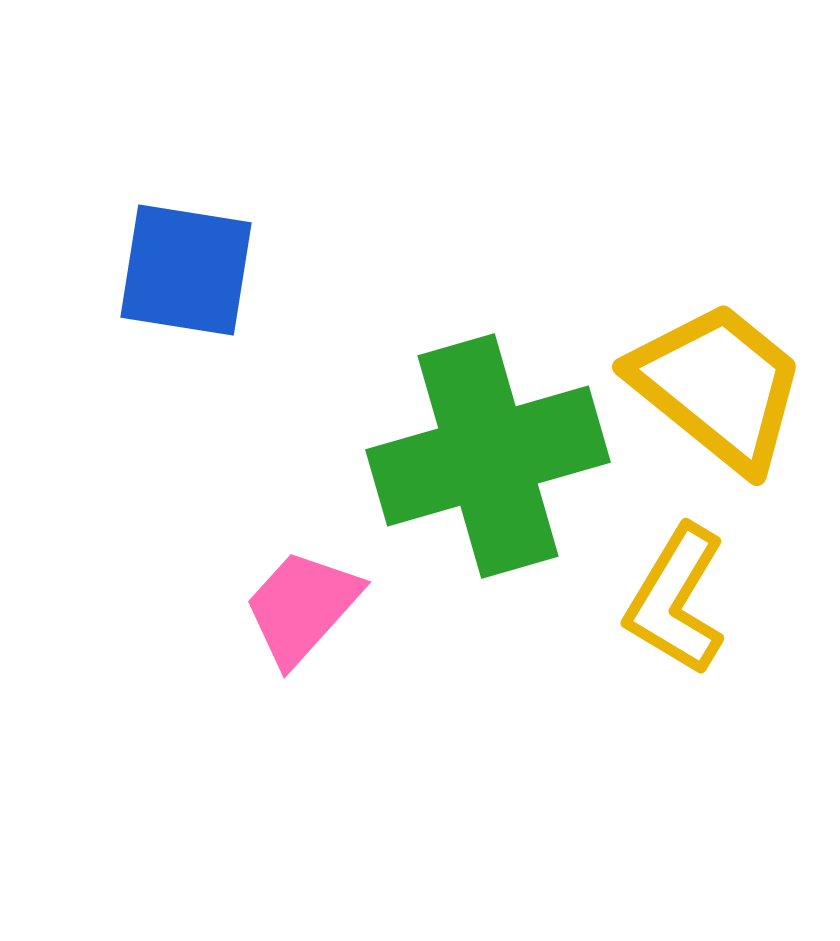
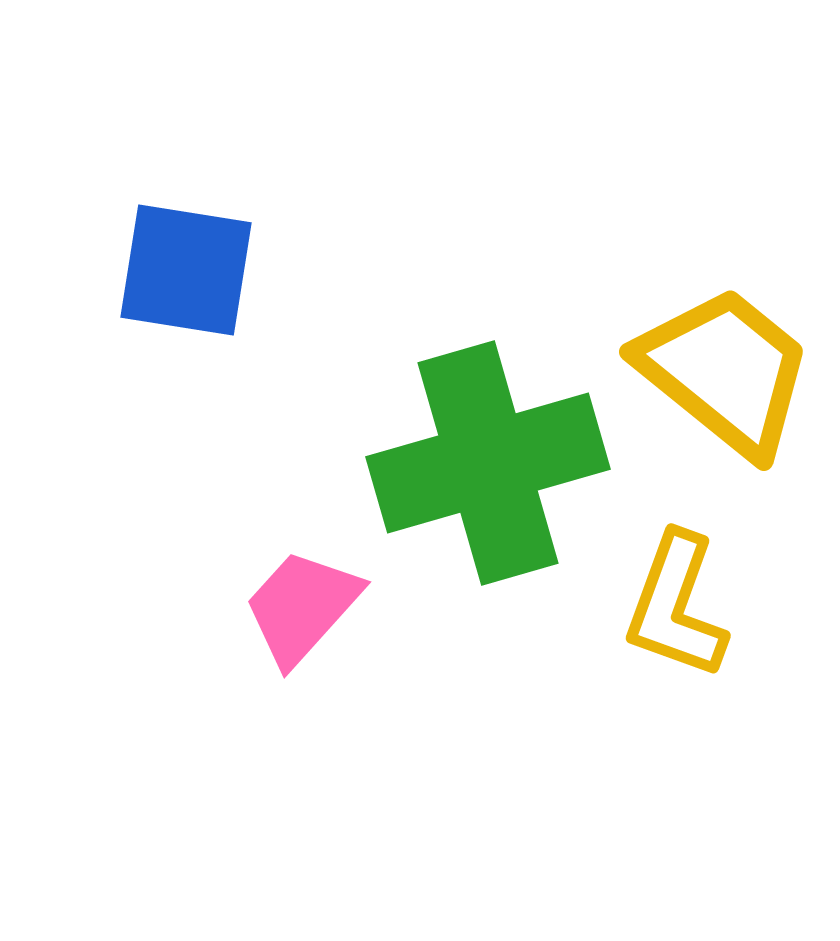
yellow trapezoid: moved 7 px right, 15 px up
green cross: moved 7 px down
yellow L-shape: moved 6 px down; rotated 11 degrees counterclockwise
